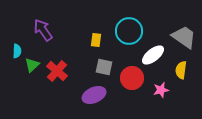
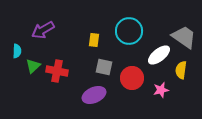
purple arrow: rotated 85 degrees counterclockwise
yellow rectangle: moved 2 px left
white ellipse: moved 6 px right
green triangle: moved 1 px right, 1 px down
red cross: rotated 30 degrees counterclockwise
